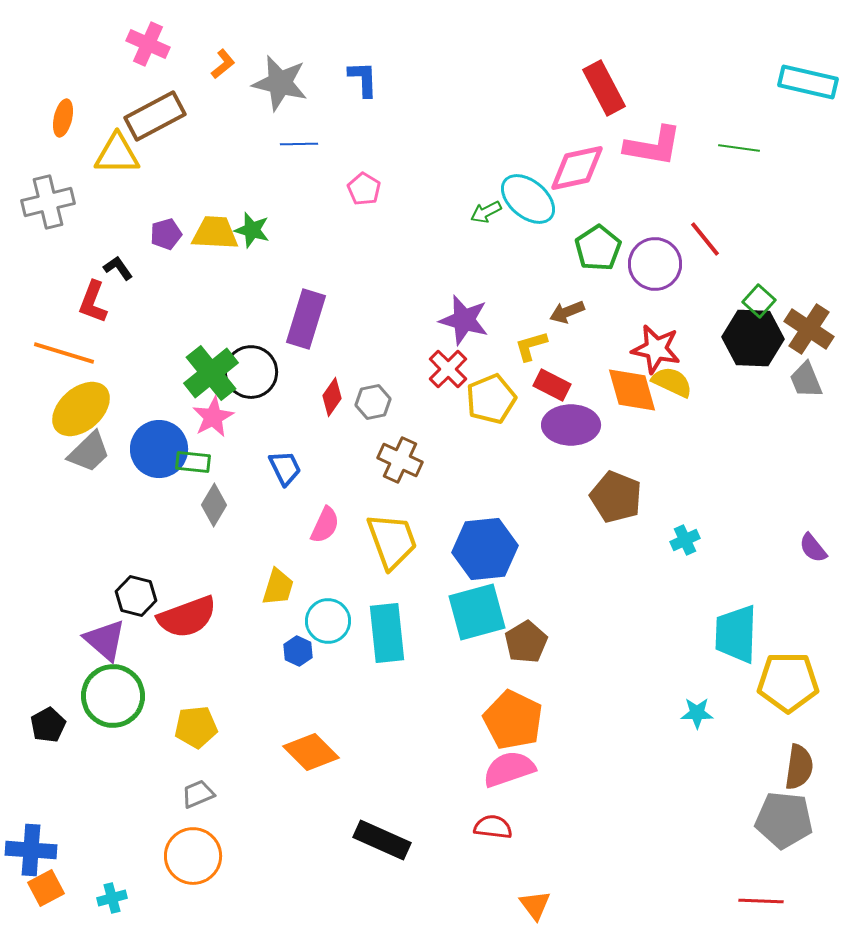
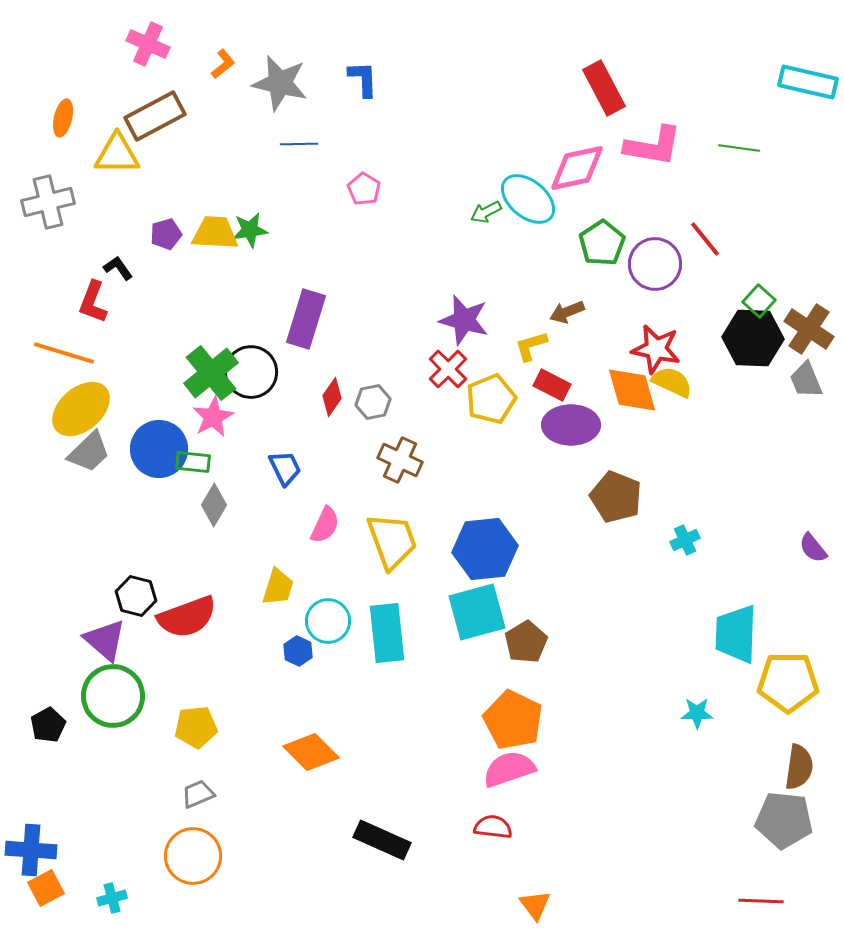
green star at (252, 230): moved 2 px left; rotated 24 degrees counterclockwise
green pentagon at (598, 248): moved 4 px right, 5 px up
